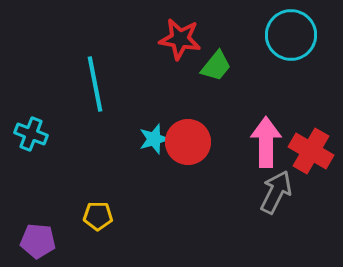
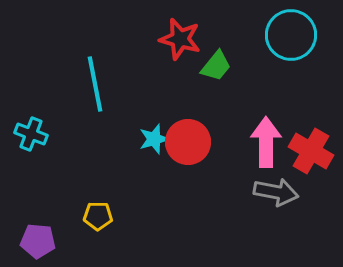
red star: rotated 6 degrees clockwise
gray arrow: rotated 75 degrees clockwise
